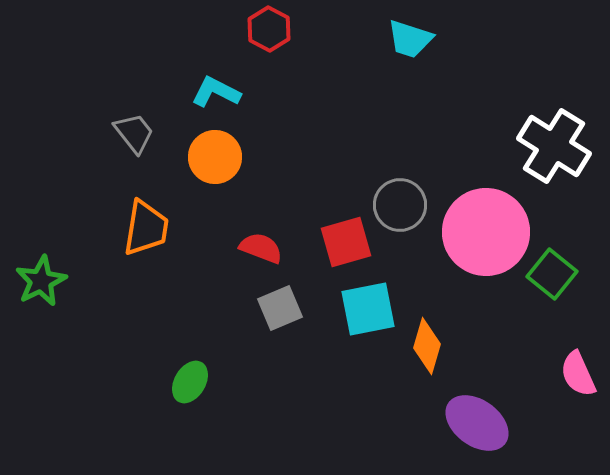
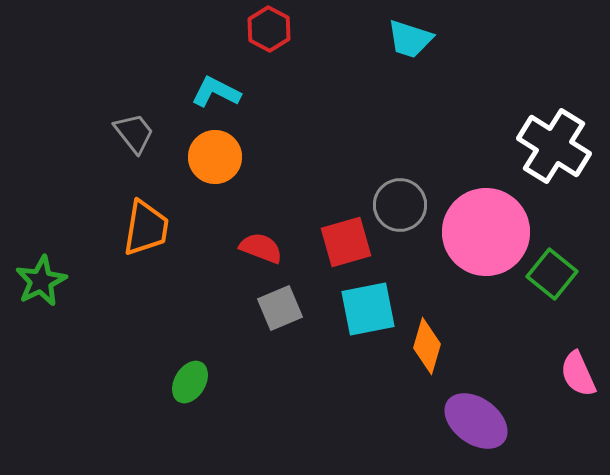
purple ellipse: moved 1 px left, 2 px up
